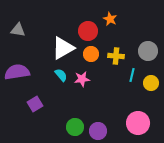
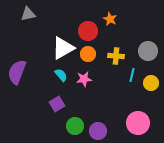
gray triangle: moved 10 px right, 16 px up; rotated 21 degrees counterclockwise
orange circle: moved 3 px left
purple semicircle: rotated 60 degrees counterclockwise
pink star: moved 2 px right
purple square: moved 22 px right
green circle: moved 1 px up
